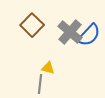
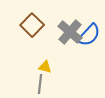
yellow triangle: moved 3 px left, 1 px up
